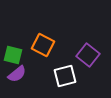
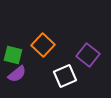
orange square: rotated 15 degrees clockwise
white square: rotated 10 degrees counterclockwise
